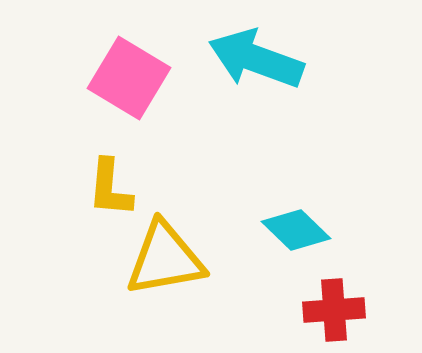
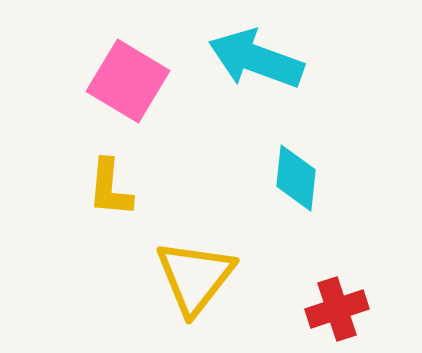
pink square: moved 1 px left, 3 px down
cyan diamond: moved 52 px up; rotated 52 degrees clockwise
yellow triangle: moved 30 px right, 18 px down; rotated 42 degrees counterclockwise
red cross: moved 3 px right, 1 px up; rotated 14 degrees counterclockwise
